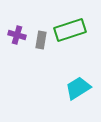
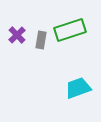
purple cross: rotated 30 degrees clockwise
cyan trapezoid: rotated 12 degrees clockwise
